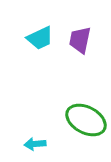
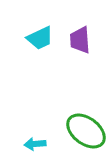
purple trapezoid: rotated 16 degrees counterclockwise
green ellipse: moved 11 px down; rotated 9 degrees clockwise
